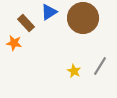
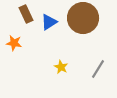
blue triangle: moved 10 px down
brown rectangle: moved 9 px up; rotated 18 degrees clockwise
gray line: moved 2 px left, 3 px down
yellow star: moved 13 px left, 4 px up
